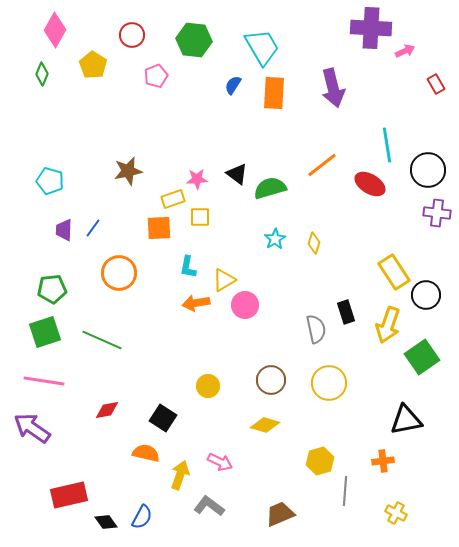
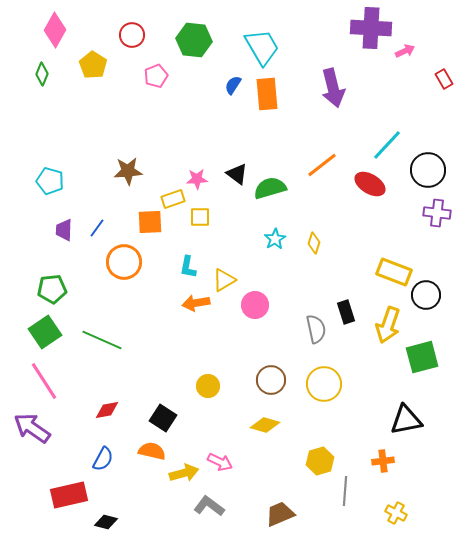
red rectangle at (436, 84): moved 8 px right, 5 px up
orange rectangle at (274, 93): moved 7 px left, 1 px down; rotated 8 degrees counterclockwise
cyan line at (387, 145): rotated 52 degrees clockwise
brown star at (128, 171): rotated 8 degrees clockwise
blue line at (93, 228): moved 4 px right
orange square at (159, 228): moved 9 px left, 6 px up
yellow rectangle at (394, 272): rotated 36 degrees counterclockwise
orange circle at (119, 273): moved 5 px right, 11 px up
pink circle at (245, 305): moved 10 px right
green square at (45, 332): rotated 16 degrees counterclockwise
green square at (422, 357): rotated 20 degrees clockwise
pink line at (44, 381): rotated 48 degrees clockwise
yellow circle at (329, 383): moved 5 px left, 1 px down
orange semicircle at (146, 453): moved 6 px right, 2 px up
yellow arrow at (180, 475): moved 4 px right, 2 px up; rotated 56 degrees clockwise
blue semicircle at (142, 517): moved 39 px left, 58 px up
black diamond at (106, 522): rotated 40 degrees counterclockwise
